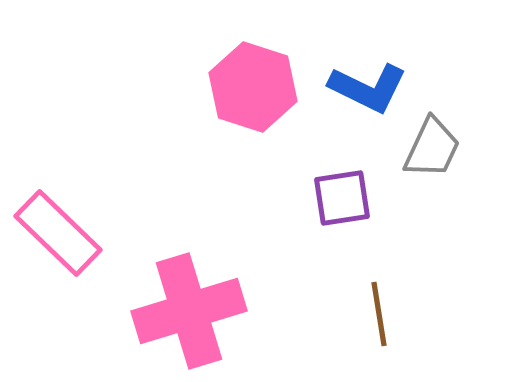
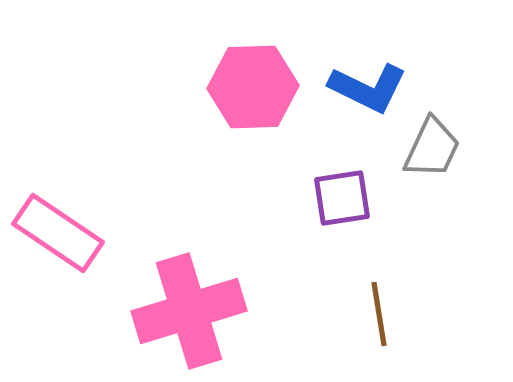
pink hexagon: rotated 20 degrees counterclockwise
pink rectangle: rotated 10 degrees counterclockwise
